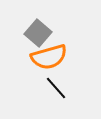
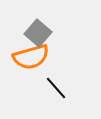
orange semicircle: moved 18 px left
